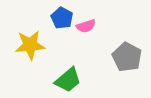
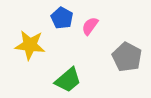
pink semicircle: moved 4 px right; rotated 144 degrees clockwise
yellow star: rotated 12 degrees clockwise
